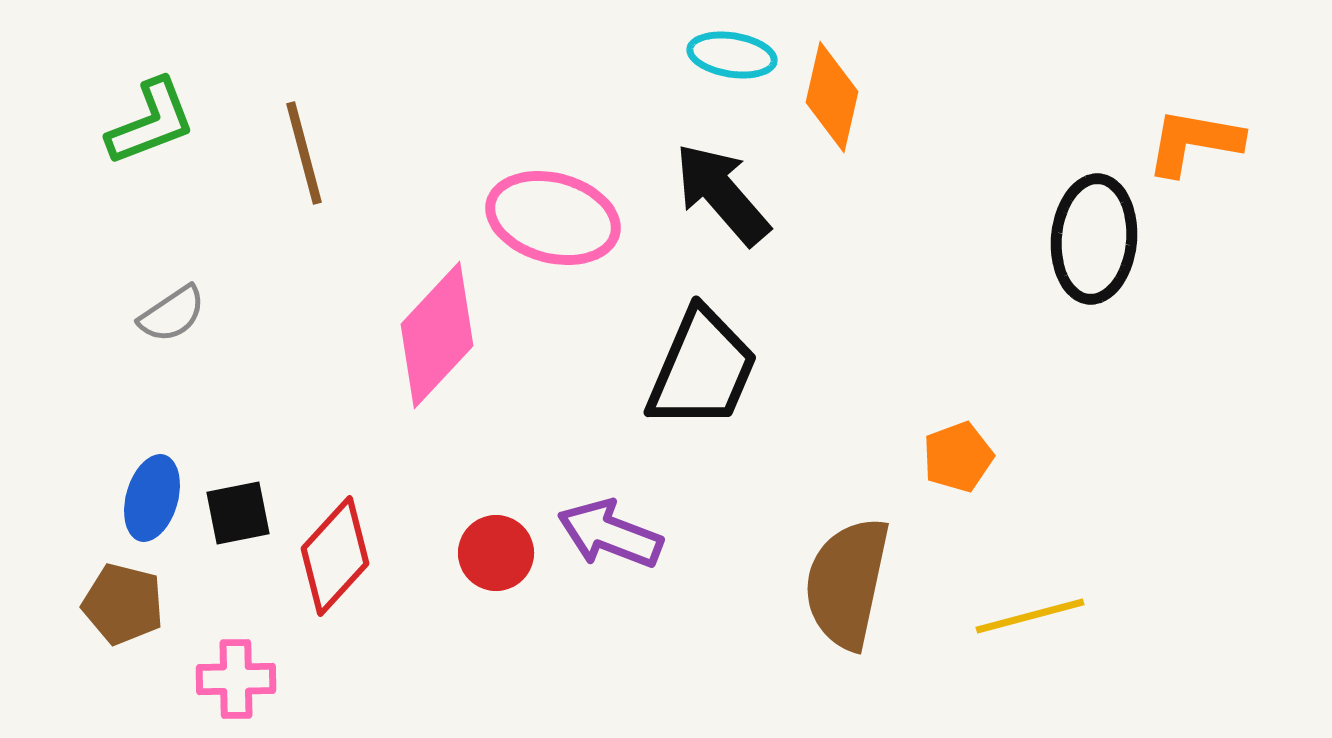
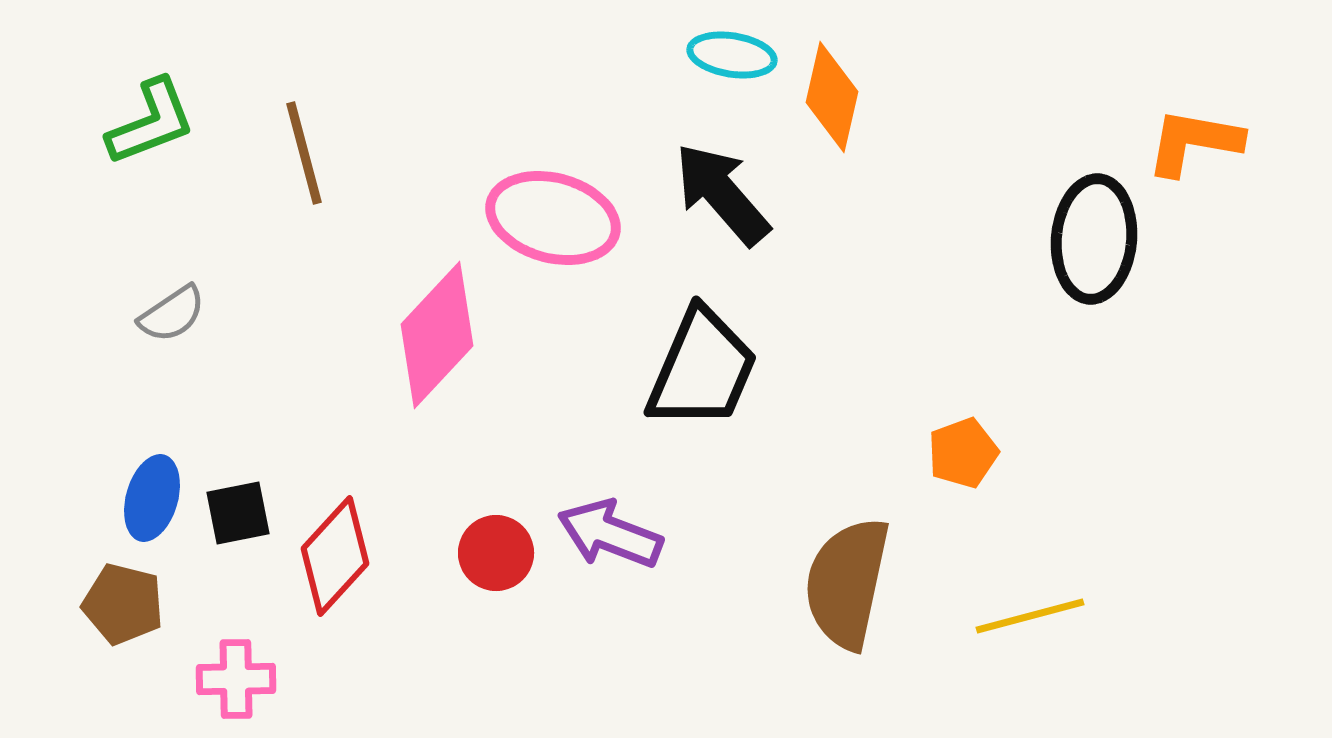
orange pentagon: moved 5 px right, 4 px up
